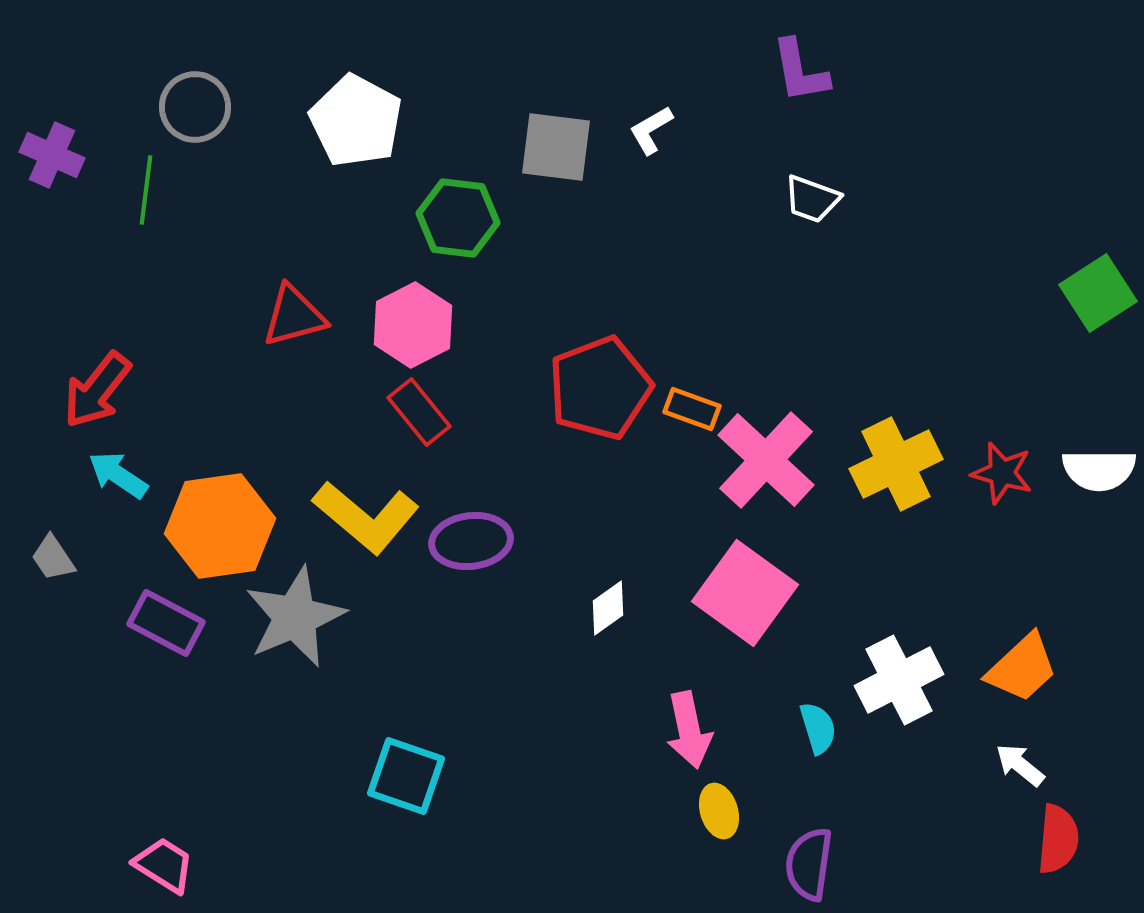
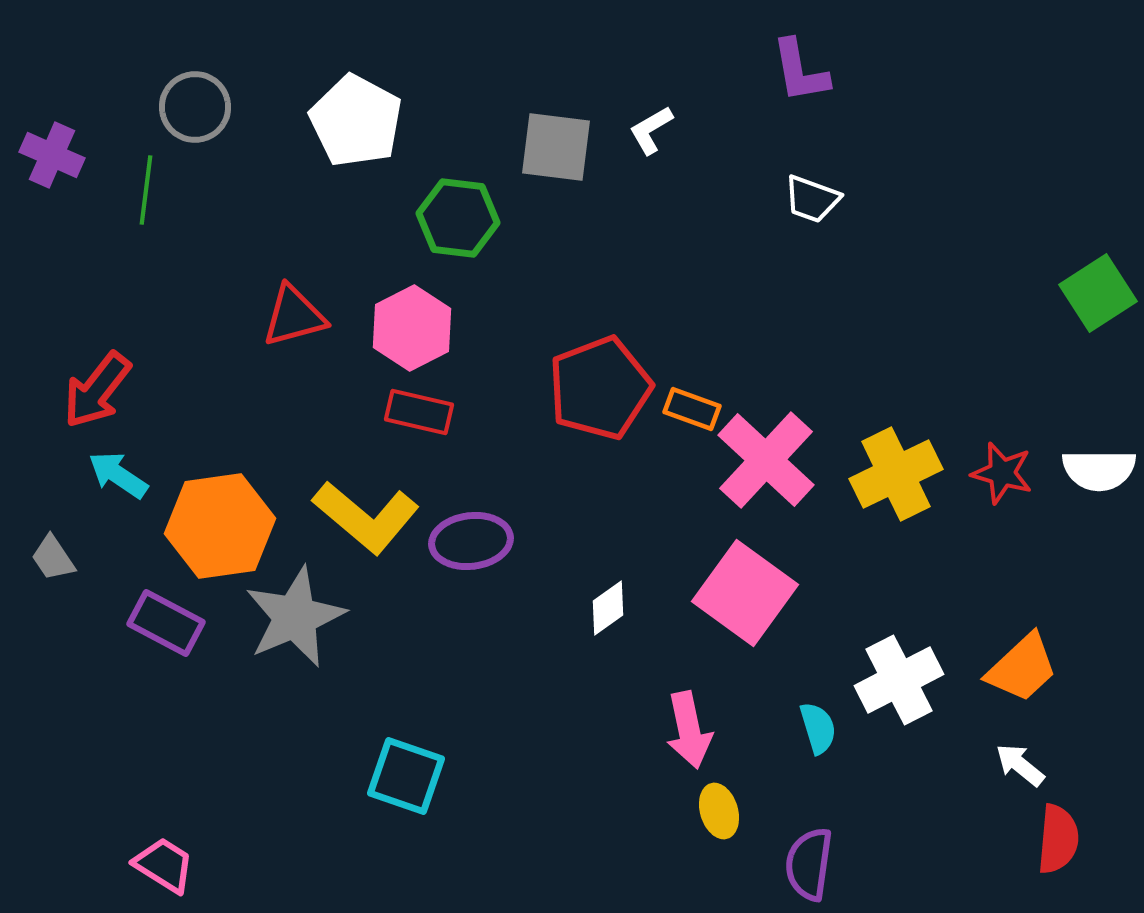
pink hexagon: moved 1 px left, 3 px down
red rectangle: rotated 38 degrees counterclockwise
yellow cross: moved 10 px down
